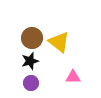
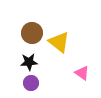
brown circle: moved 5 px up
black star: moved 1 px left, 1 px down; rotated 12 degrees clockwise
pink triangle: moved 9 px right, 4 px up; rotated 35 degrees clockwise
